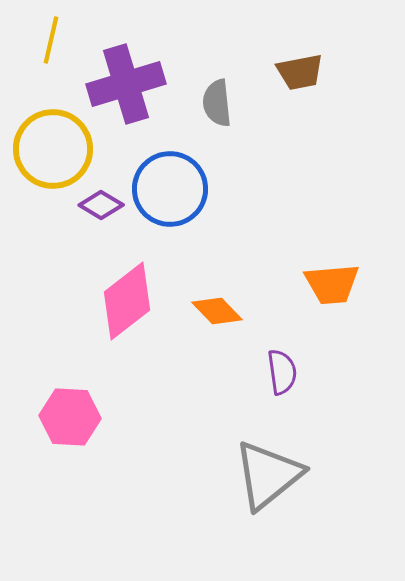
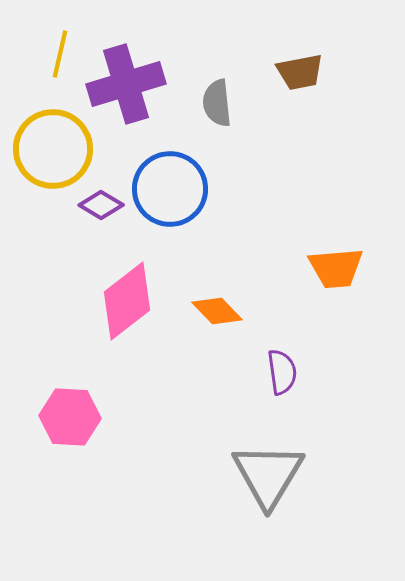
yellow line: moved 9 px right, 14 px down
orange trapezoid: moved 4 px right, 16 px up
gray triangle: rotated 20 degrees counterclockwise
